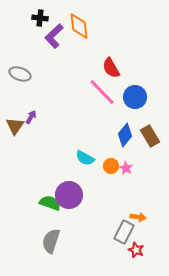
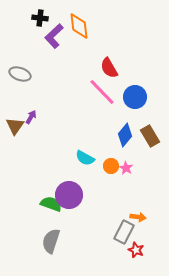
red semicircle: moved 2 px left
green semicircle: moved 1 px right, 1 px down
